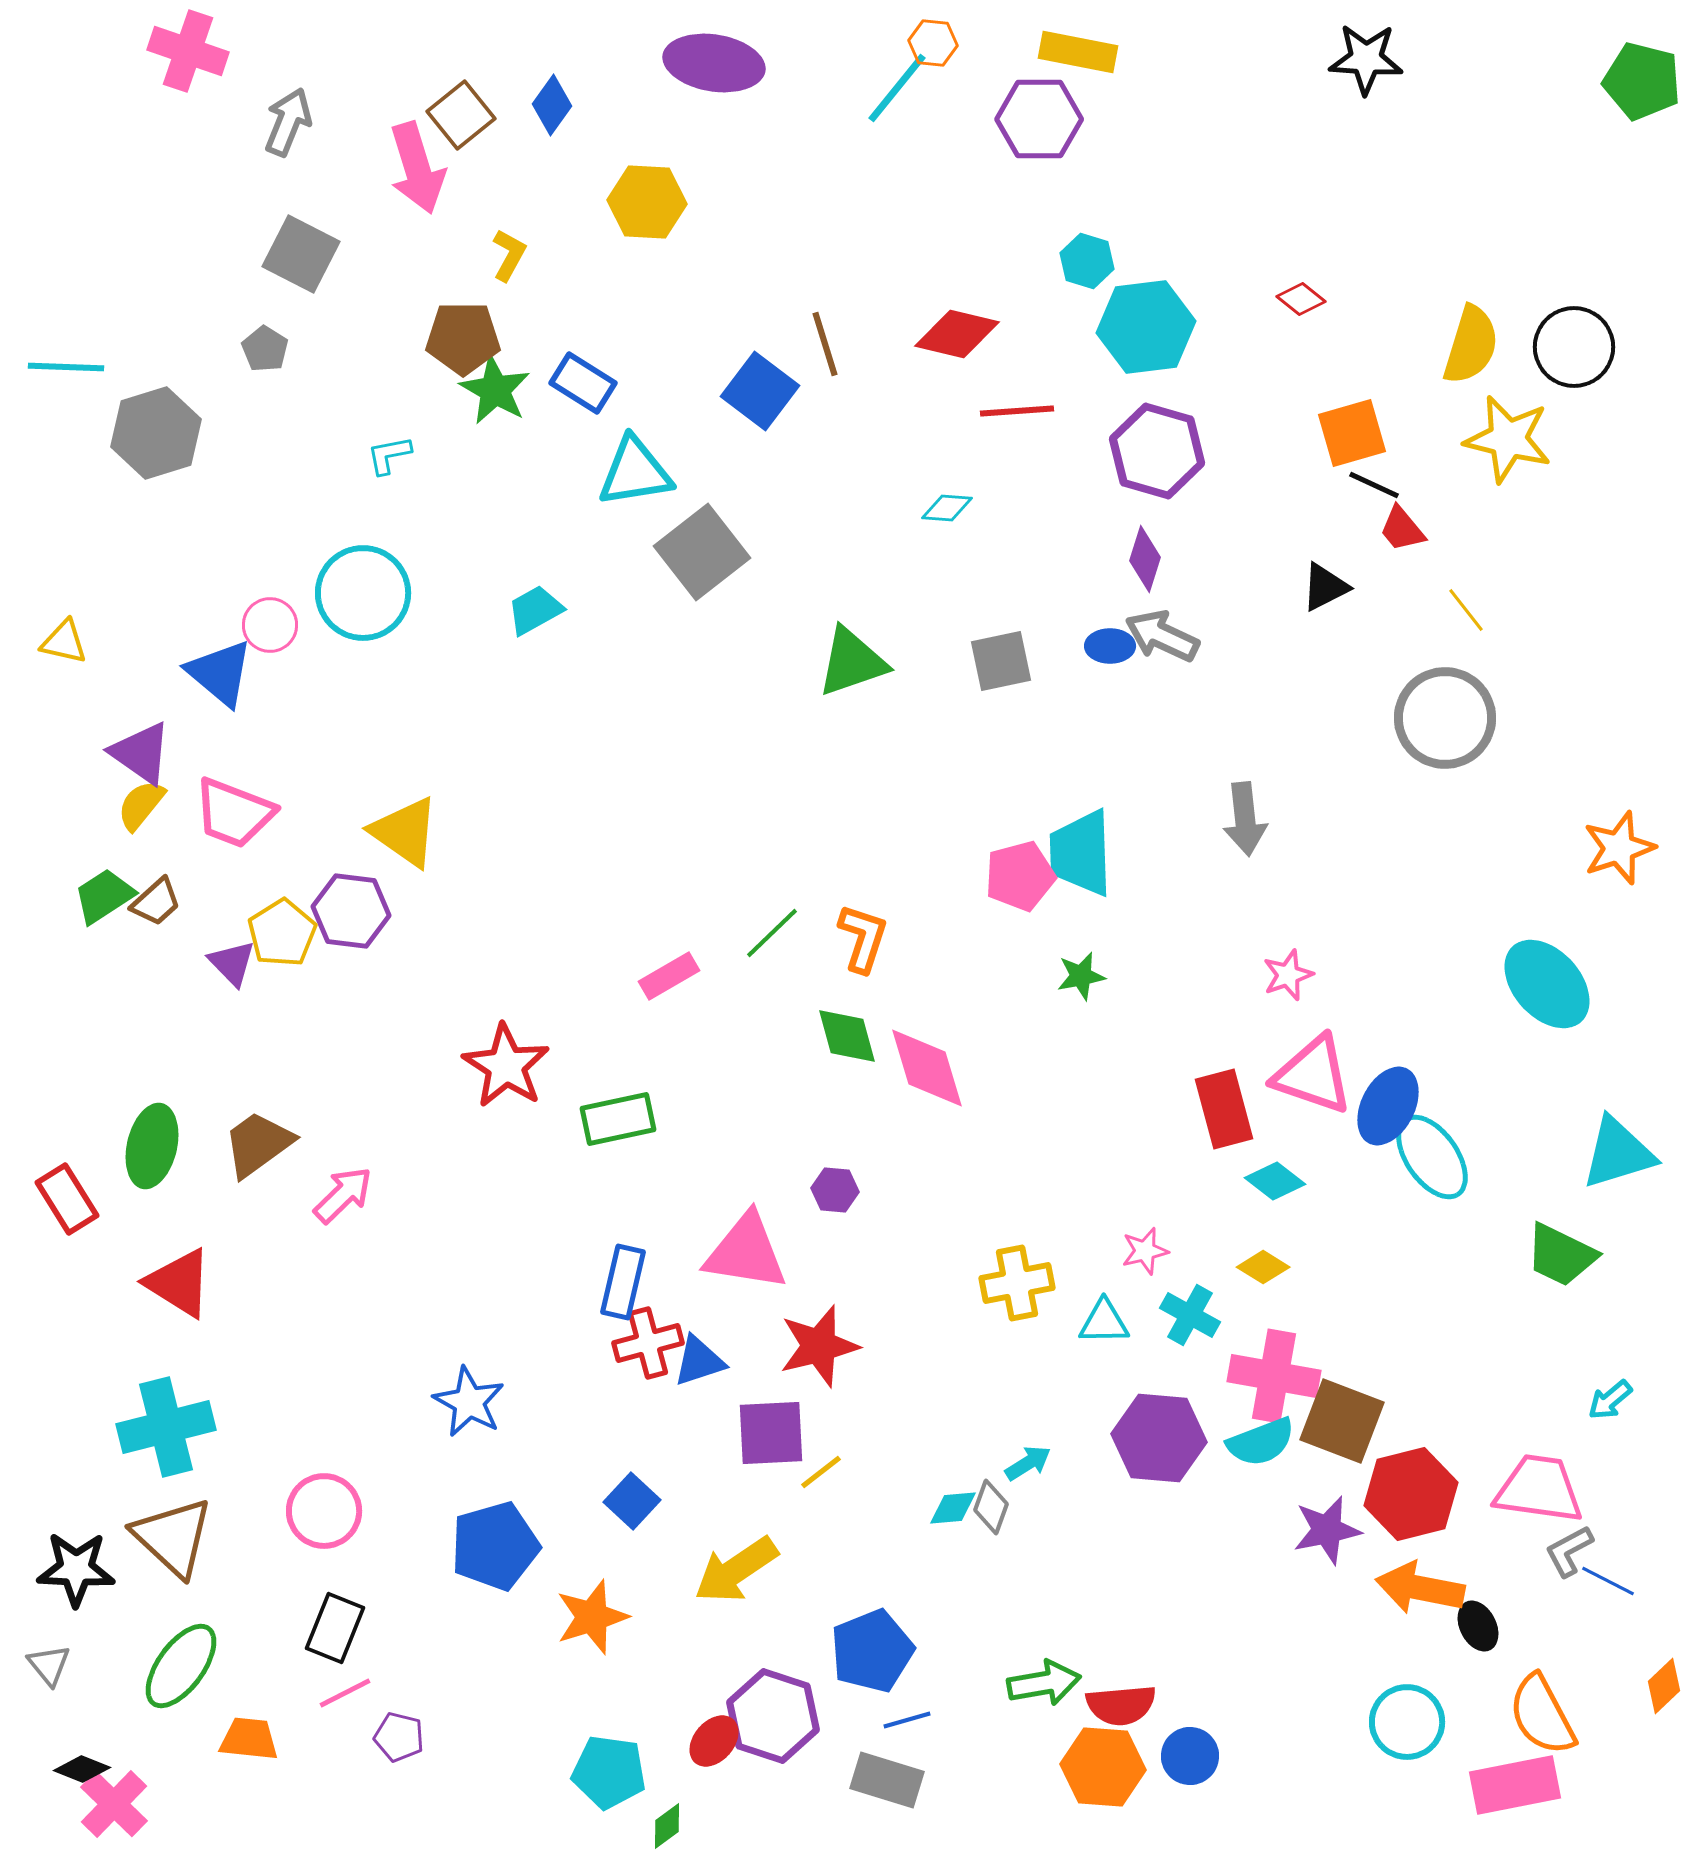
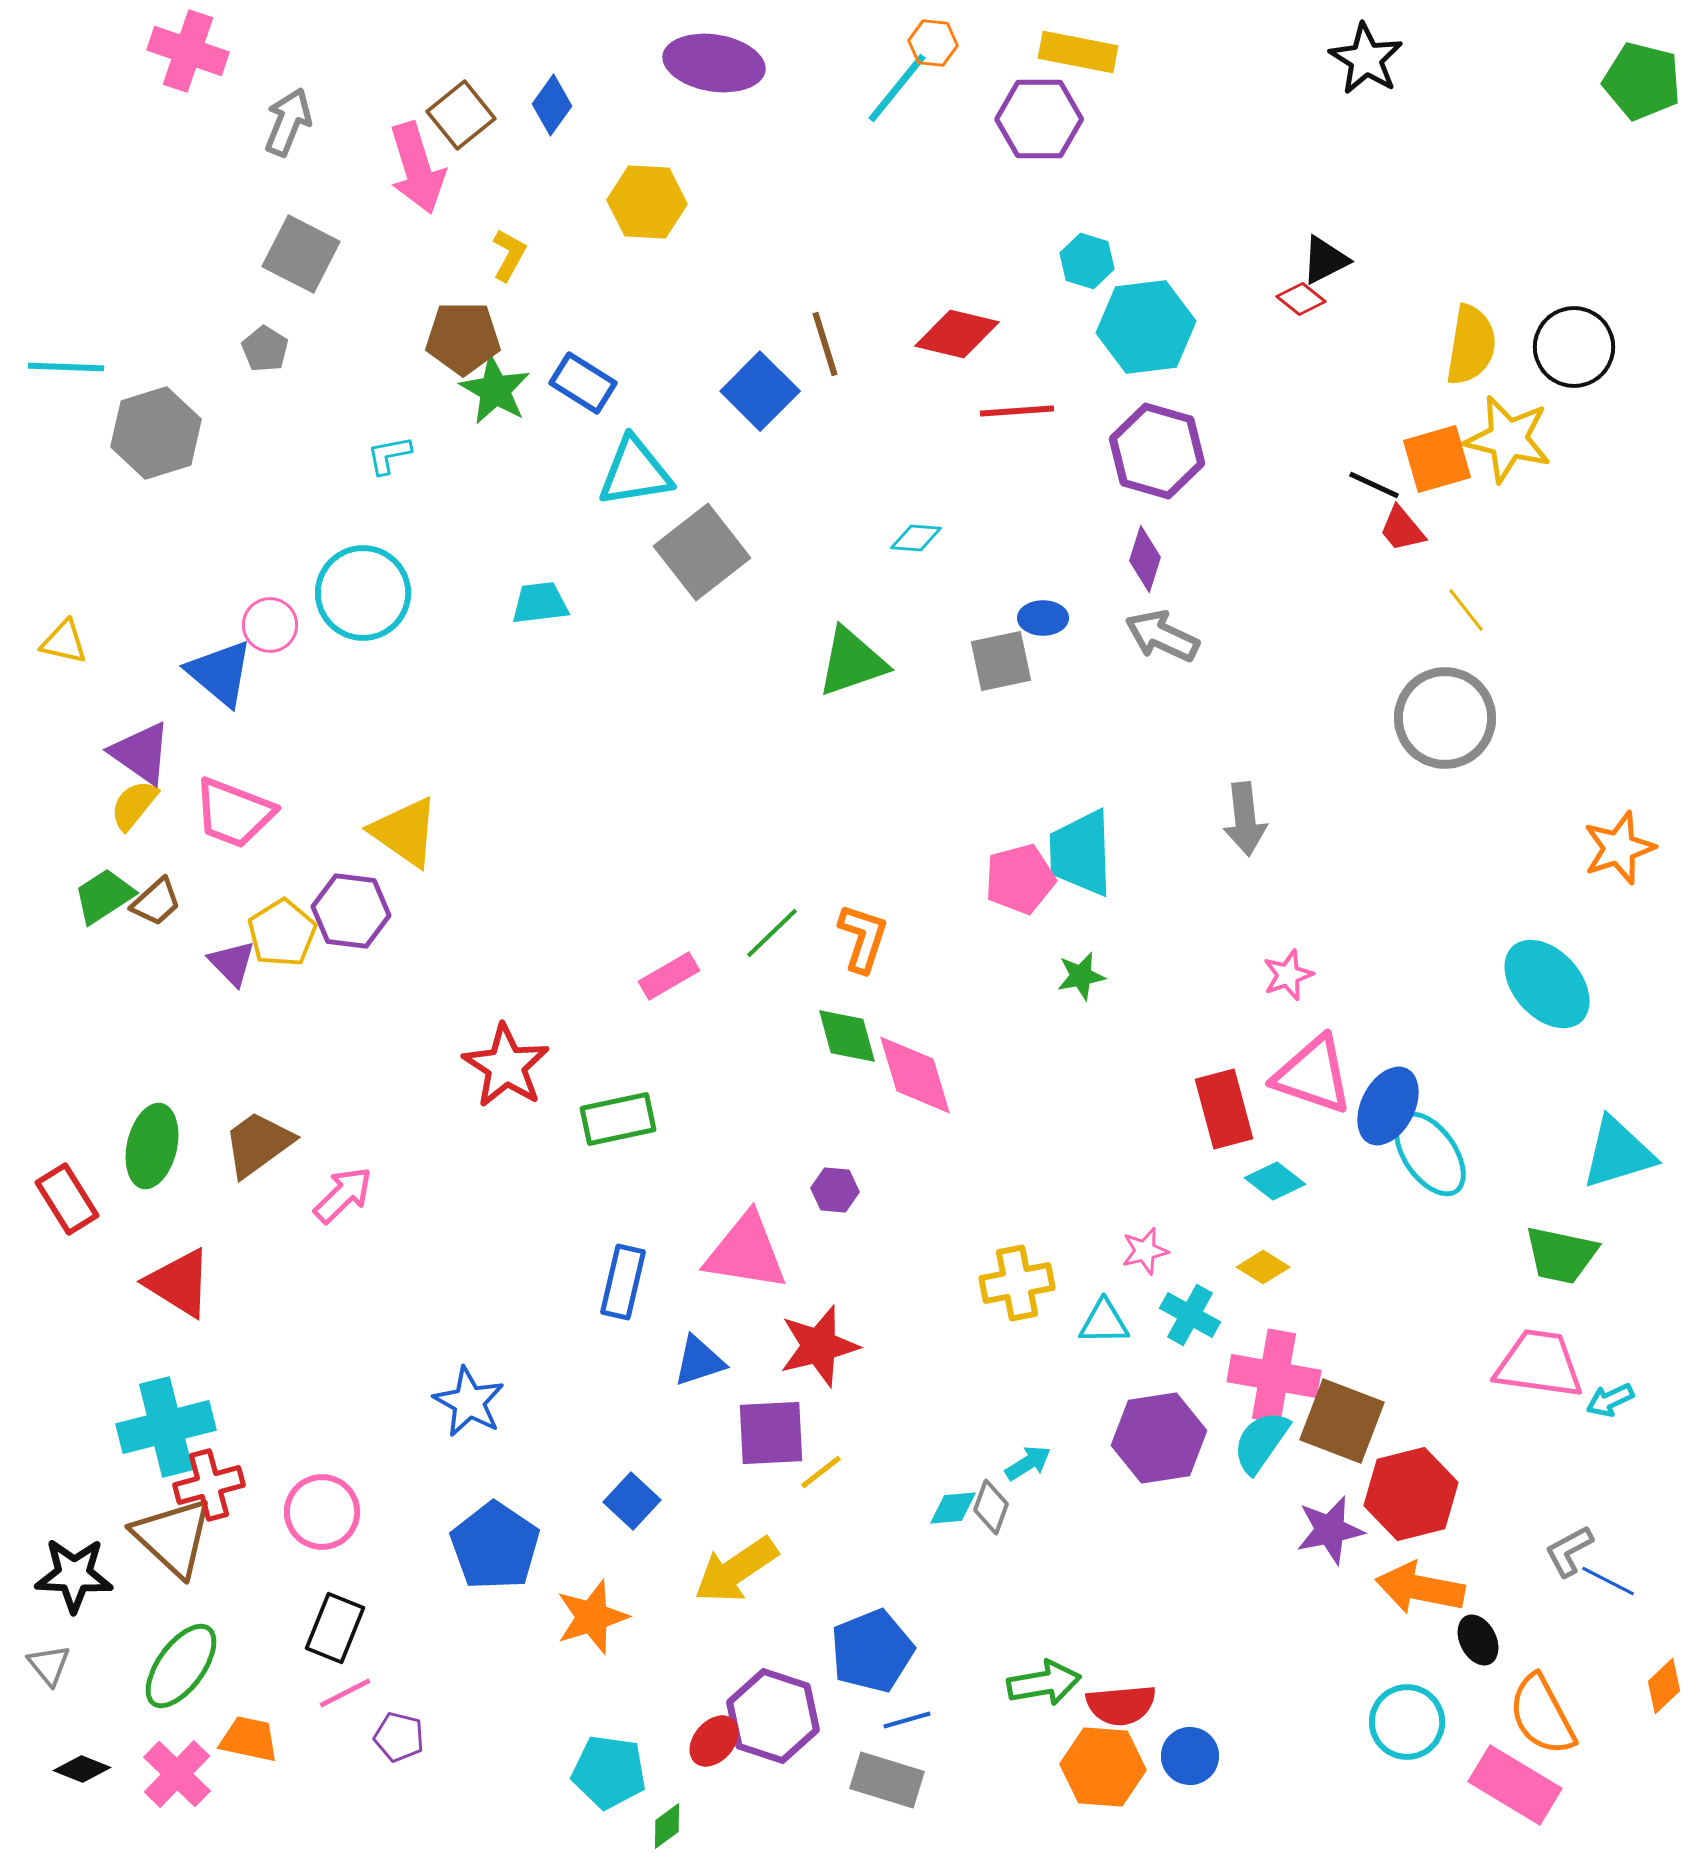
black star at (1366, 59): rotated 28 degrees clockwise
yellow semicircle at (1471, 345): rotated 8 degrees counterclockwise
blue square at (760, 391): rotated 8 degrees clockwise
orange square at (1352, 433): moved 85 px right, 26 px down
cyan diamond at (947, 508): moved 31 px left, 30 px down
black triangle at (1325, 587): moved 327 px up
cyan trapezoid at (535, 610): moved 5 px right, 7 px up; rotated 22 degrees clockwise
blue ellipse at (1110, 646): moved 67 px left, 28 px up
yellow semicircle at (141, 805): moved 7 px left
pink pentagon at (1020, 876): moved 3 px down
pink diamond at (927, 1068): moved 12 px left, 7 px down
cyan ellipse at (1432, 1157): moved 2 px left, 3 px up
green trapezoid at (1561, 1255): rotated 14 degrees counterclockwise
red cross at (648, 1343): moved 439 px left, 142 px down
cyan arrow at (1610, 1400): rotated 15 degrees clockwise
purple hexagon at (1159, 1438): rotated 14 degrees counterclockwise
cyan semicircle at (1261, 1442): rotated 146 degrees clockwise
pink trapezoid at (1539, 1489): moved 125 px up
pink circle at (324, 1511): moved 2 px left, 1 px down
purple star at (1327, 1530): moved 3 px right
blue pentagon at (495, 1546): rotated 22 degrees counterclockwise
black star at (76, 1569): moved 2 px left, 6 px down
black ellipse at (1478, 1626): moved 14 px down
orange trapezoid at (249, 1739): rotated 6 degrees clockwise
pink rectangle at (1515, 1785): rotated 42 degrees clockwise
pink cross at (114, 1804): moved 63 px right, 30 px up
